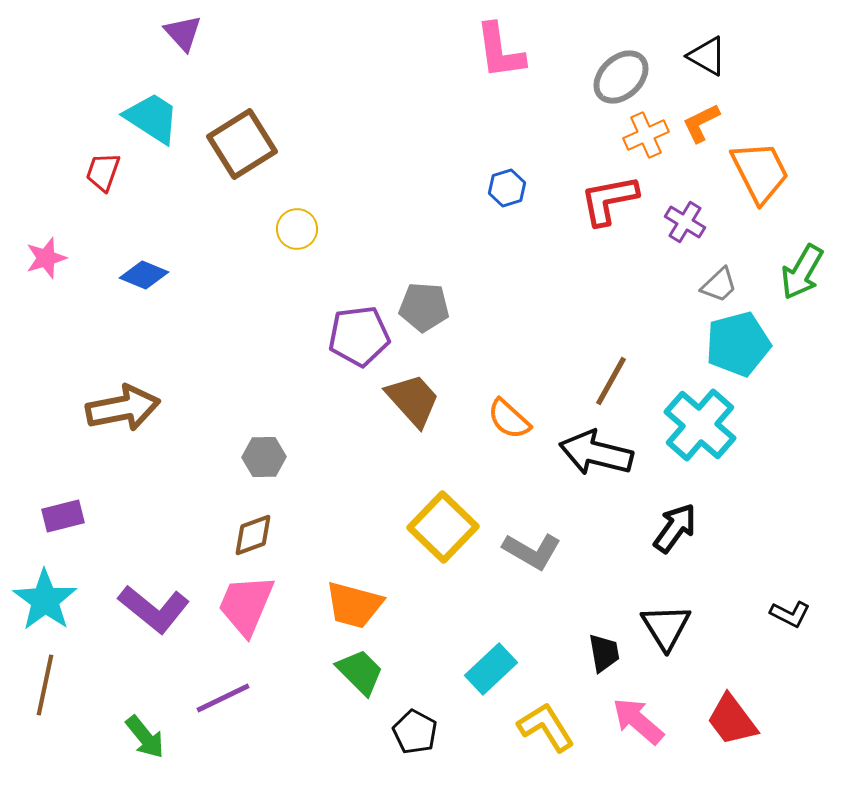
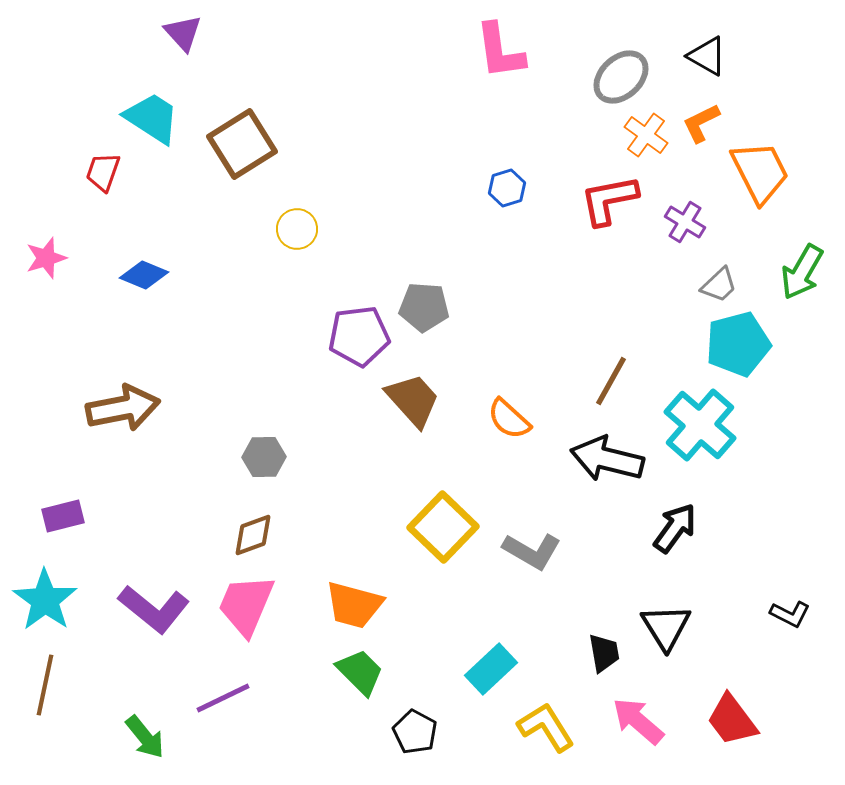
orange cross at (646, 135): rotated 30 degrees counterclockwise
black arrow at (596, 453): moved 11 px right, 6 px down
